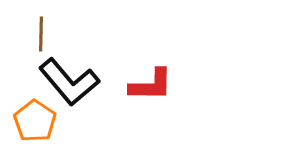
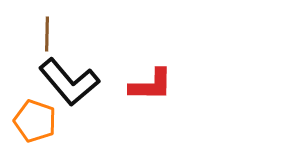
brown line: moved 6 px right
orange pentagon: rotated 15 degrees counterclockwise
